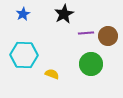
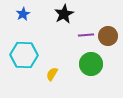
purple line: moved 2 px down
yellow semicircle: rotated 80 degrees counterclockwise
